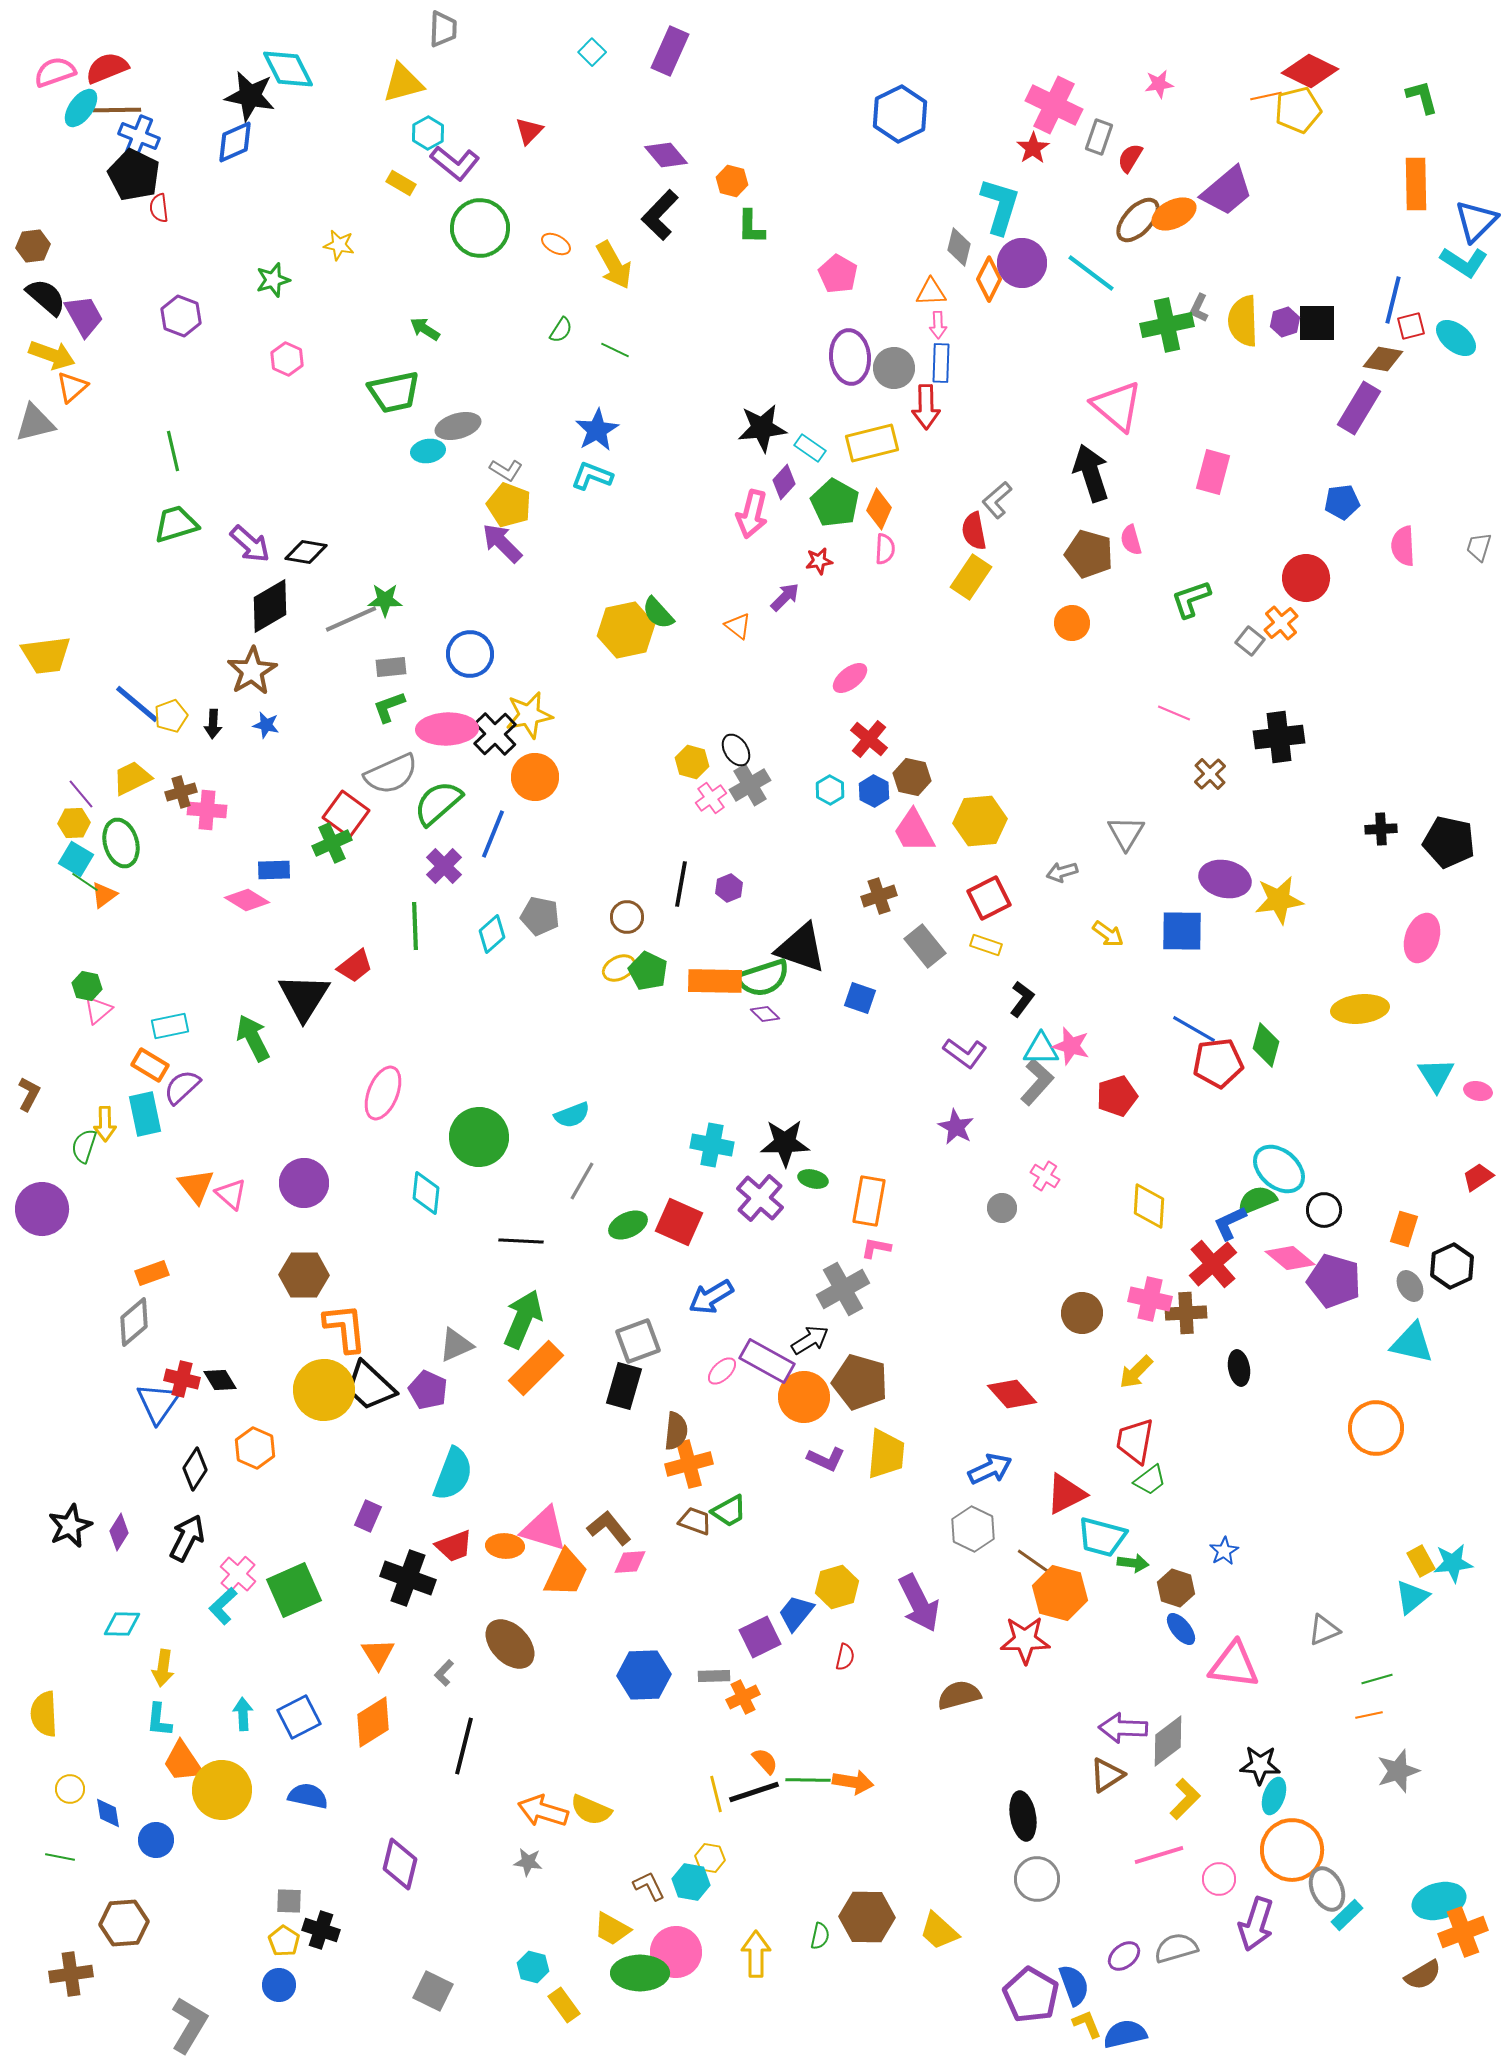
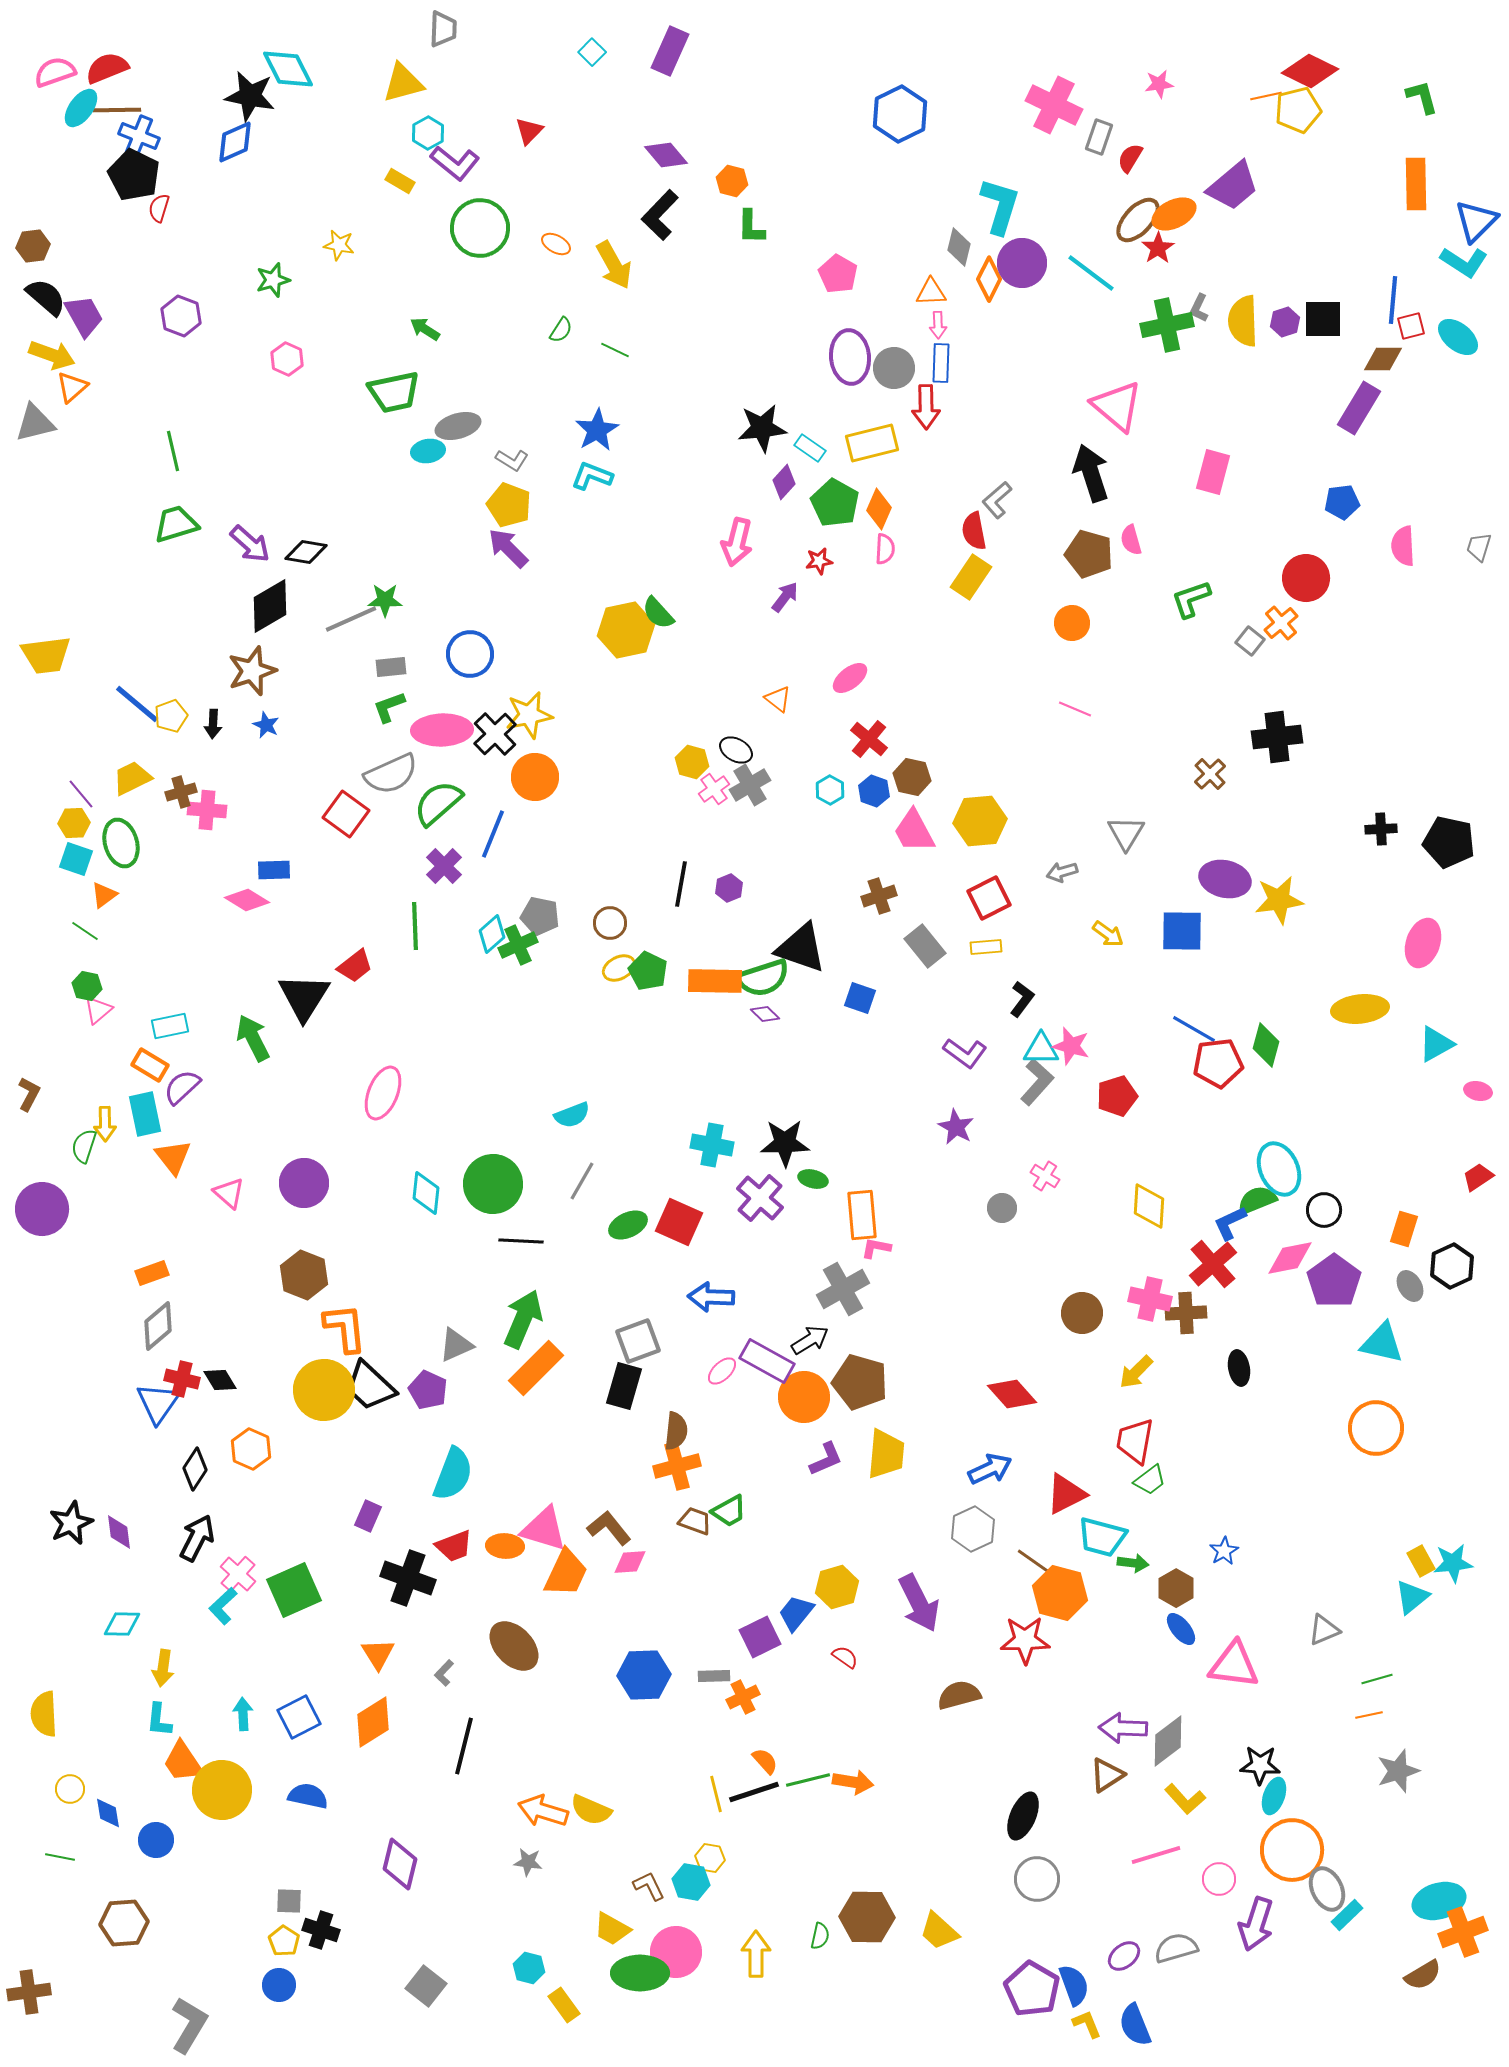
red star at (1033, 148): moved 125 px right, 100 px down
yellow rectangle at (401, 183): moved 1 px left, 2 px up
purple trapezoid at (1227, 191): moved 6 px right, 5 px up
red semicircle at (159, 208): rotated 24 degrees clockwise
blue line at (1393, 300): rotated 9 degrees counterclockwise
black square at (1317, 323): moved 6 px right, 4 px up
cyan ellipse at (1456, 338): moved 2 px right, 1 px up
brown diamond at (1383, 359): rotated 9 degrees counterclockwise
gray L-shape at (506, 470): moved 6 px right, 10 px up
pink arrow at (752, 514): moved 15 px left, 28 px down
purple arrow at (502, 543): moved 6 px right, 5 px down
purple arrow at (785, 597): rotated 8 degrees counterclockwise
orange triangle at (738, 626): moved 40 px right, 73 px down
brown star at (252, 671): rotated 12 degrees clockwise
pink line at (1174, 713): moved 99 px left, 4 px up
blue star at (266, 725): rotated 12 degrees clockwise
pink ellipse at (447, 729): moved 5 px left, 1 px down
black cross at (1279, 737): moved 2 px left
black ellipse at (736, 750): rotated 28 degrees counterclockwise
blue hexagon at (874, 791): rotated 8 degrees counterclockwise
pink cross at (711, 798): moved 3 px right, 9 px up
green cross at (332, 843): moved 186 px right, 102 px down
cyan square at (76, 859): rotated 12 degrees counterclockwise
green line at (85, 882): moved 49 px down
brown circle at (627, 917): moved 17 px left, 6 px down
pink ellipse at (1422, 938): moved 1 px right, 5 px down
yellow rectangle at (986, 945): moved 2 px down; rotated 24 degrees counterclockwise
cyan triangle at (1436, 1075): moved 31 px up; rotated 33 degrees clockwise
green circle at (479, 1137): moved 14 px right, 47 px down
cyan ellipse at (1279, 1169): rotated 26 degrees clockwise
orange triangle at (196, 1186): moved 23 px left, 29 px up
pink triangle at (231, 1194): moved 2 px left, 1 px up
orange rectangle at (869, 1201): moved 7 px left, 14 px down; rotated 15 degrees counterclockwise
pink diamond at (1290, 1258): rotated 51 degrees counterclockwise
brown hexagon at (304, 1275): rotated 21 degrees clockwise
purple pentagon at (1334, 1281): rotated 20 degrees clockwise
blue arrow at (711, 1297): rotated 33 degrees clockwise
gray diamond at (134, 1322): moved 24 px right, 4 px down
cyan triangle at (1412, 1343): moved 30 px left
orange hexagon at (255, 1448): moved 4 px left, 1 px down
purple L-shape at (826, 1459): rotated 48 degrees counterclockwise
orange cross at (689, 1464): moved 12 px left, 2 px down
black star at (70, 1526): moved 1 px right, 3 px up
gray hexagon at (973, 1529): rotated 9 degrees clockwise
purple diamond at (119, 1532): rotated 39 degrees counterclockwise
black arrow at (187, 1538): moved 10 px right
brown hexagon at (1176, 1588): rotated 12 degrees clockwise
brown ellipse at (510, 1644): moved 4 px right, 2 px down
red semicircle at (845, 1657): rotated 68 degrees counterclockwise
green line at (808, 1780): rotated 15 degrees counterclockwise
yellow L-shape at (1185, 1799): rotated 93 degrees clockwise
black ellipse at (1023, 1816): rotated 33 degrees clockwise
pink line at (1159, 1855): moved 3 px left
cyan hexagon at (533, 1967): moved 4 px left, 1 px down
brown cross at (71, 1974): moved 42 px left, 18 px down
gray square at (433, 1991): moved 7 px left, 5 px up; rotated 12 degrees clockwise
purple pentagon at (1031, 1995): moved 1 px right, 6 px up
blue semicircle at (1125, 2034): moved 10 px right, 9 px up; rotated 99 degrees counterclockwise
